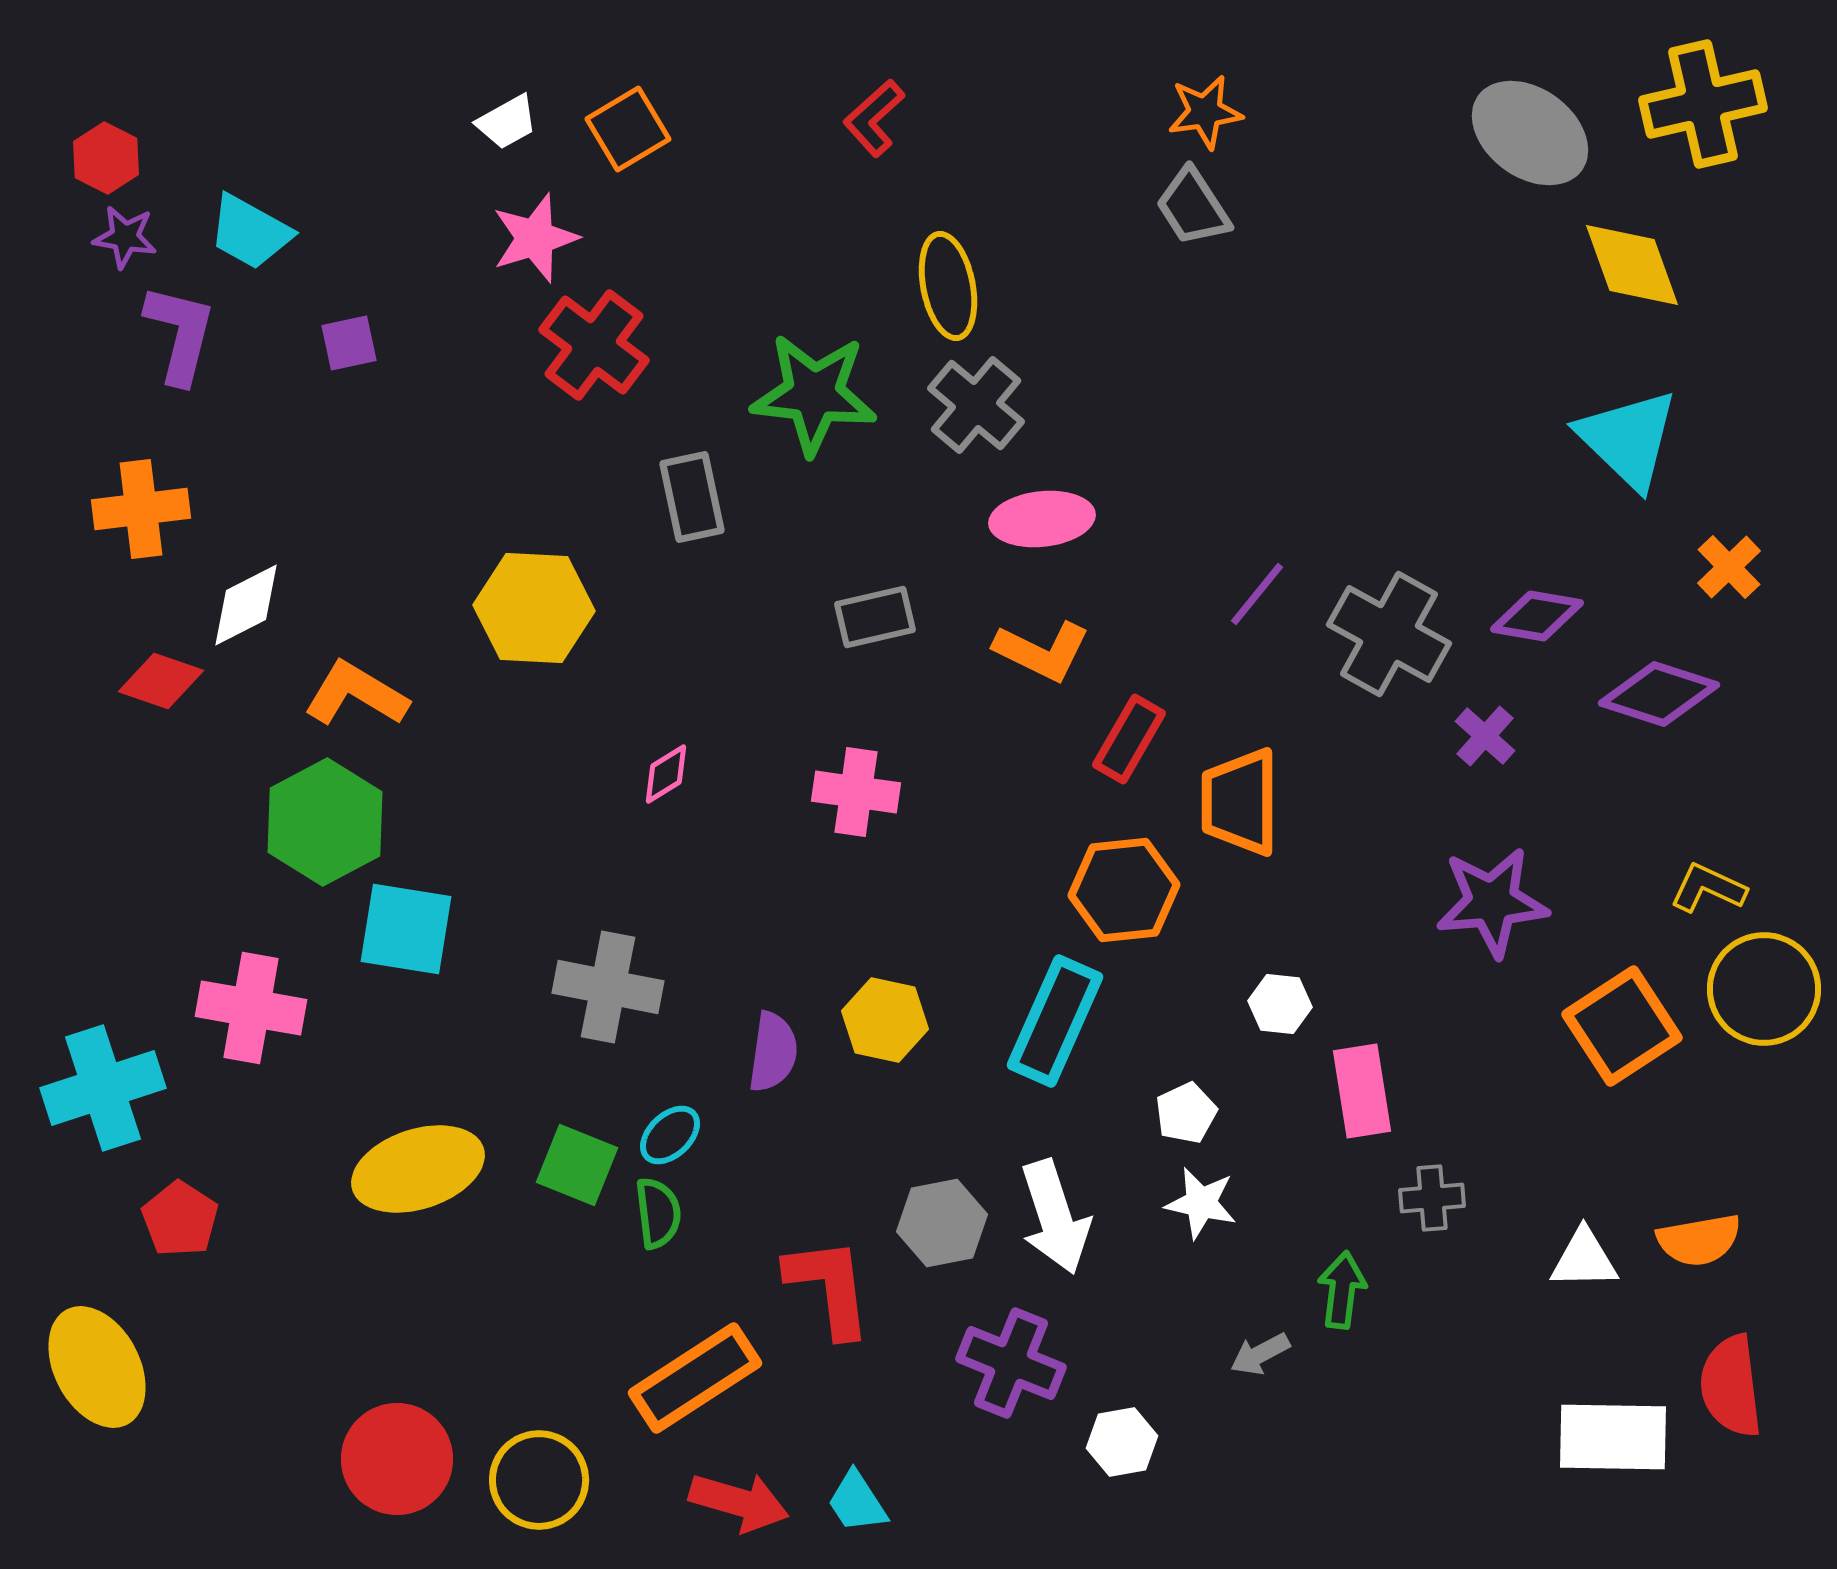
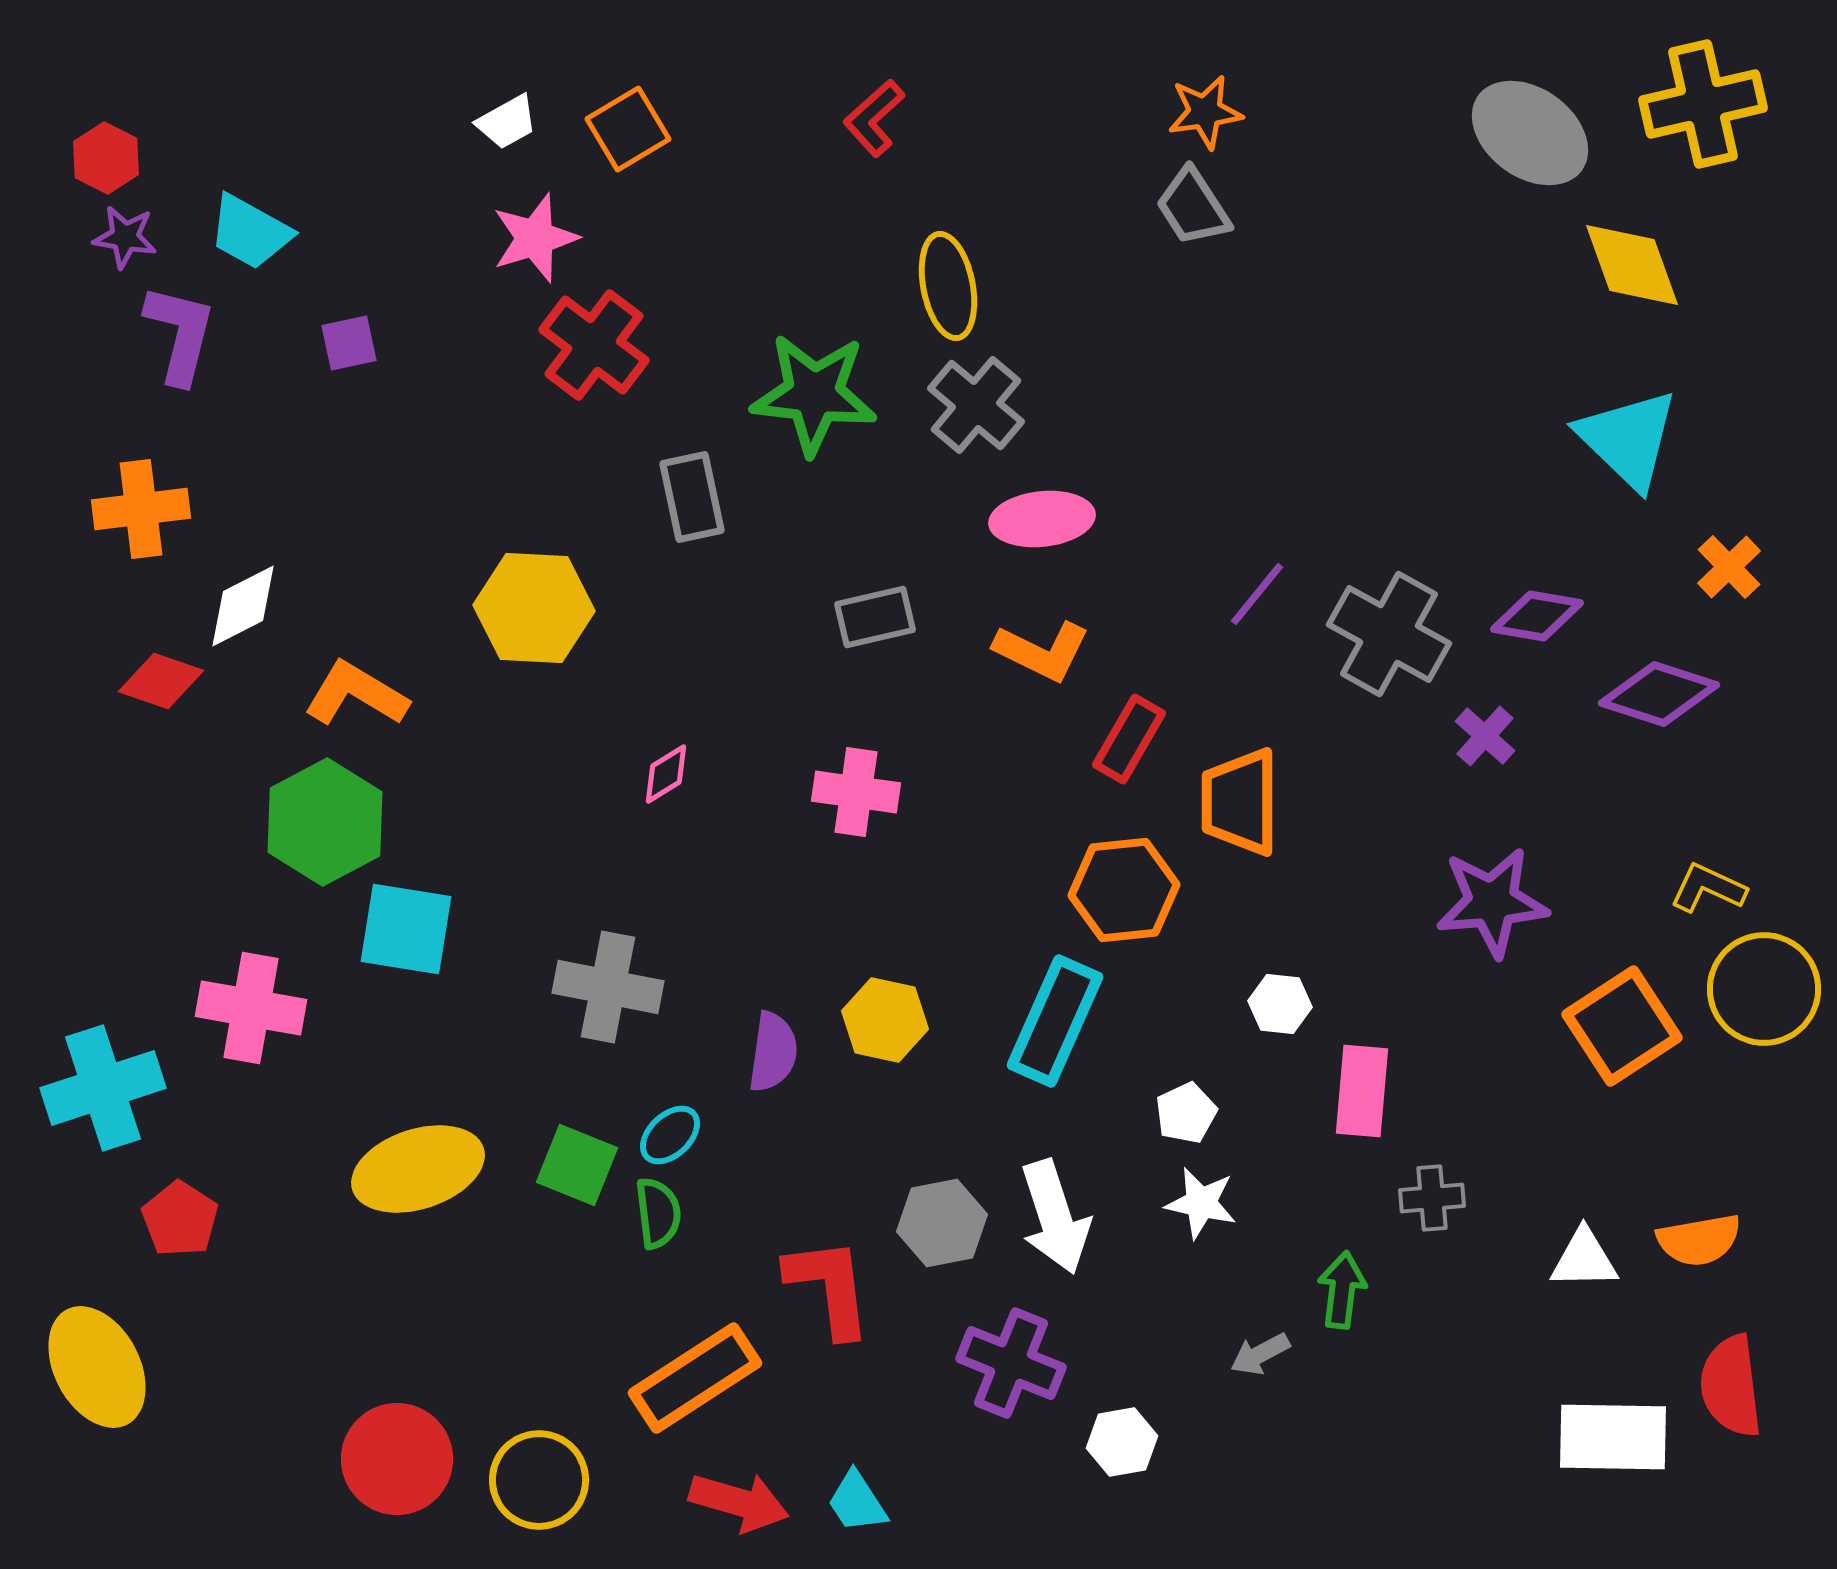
white diamond at (246, 605): moved 3 px left, 1 px down
pink rectangle at (1362, 1091): rotated 14 degrees clockwise
